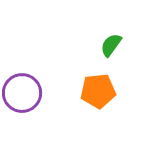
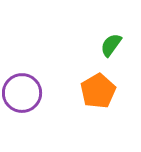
orange pentagon: rotated 24 degrees counterclockwise
